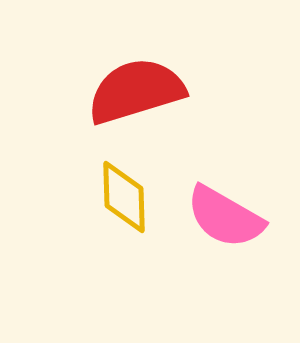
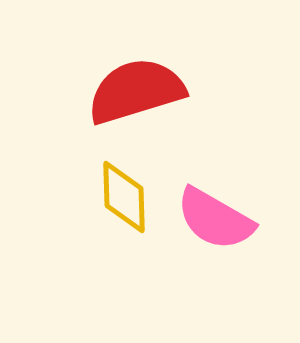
pink semicircle: moved 10 px left, 2 px down
